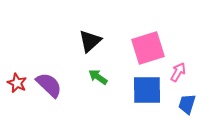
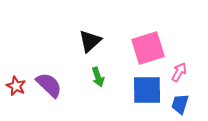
pink arrow: moved 1 px right
green arrow: rotated 144 degrees counterclockwise
red star: moved 1 px left, 3 px down
blue trapezoid: moved 7 px left
